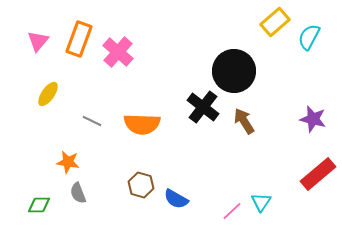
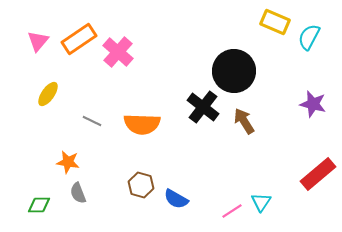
yellow rectangle: rotated 64 degrees clockwise
orange rectangle: rotated 36 degrees clockwise
purple star: moved 15 px up
pink line: rotated 10 degrees clockwise
